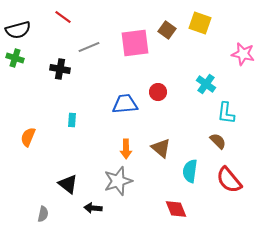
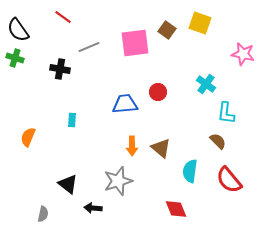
black semicircle: rotated 70 degrees clockwise
orange arrow: moved 6 px right, 3 px up
